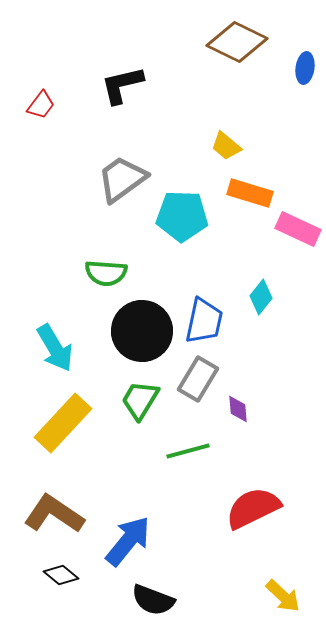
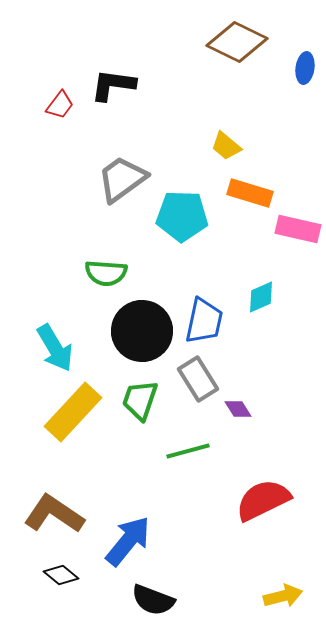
black L-shape: moved 9 px left; rotated 21 degrees clockwise
red trapezoid: moved 19 px right
pink rectangle: rotated 12 degrees counterclockwise
cyan diamond: rotated 28 degrees clockwise
gray rectangle: rotated 63 degrees counterclockwise
green trapezoid: rotated 12 degrees counterclockwise
purple diamond: rotated 28 degrees counterclockwise
yellow rectangle: moved 10 px right, 11 px up
red semicircle: moved 10 px right, 8 px up
yellow arrow: rotated 57 degrees counterclockwise
